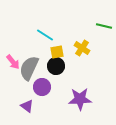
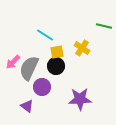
pink arrow: rotated 84 degrees clockwise
